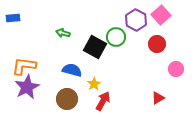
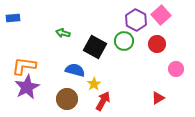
green circle: moved 8 px right, 4 px down
blue semicircle: moved 3 px right
